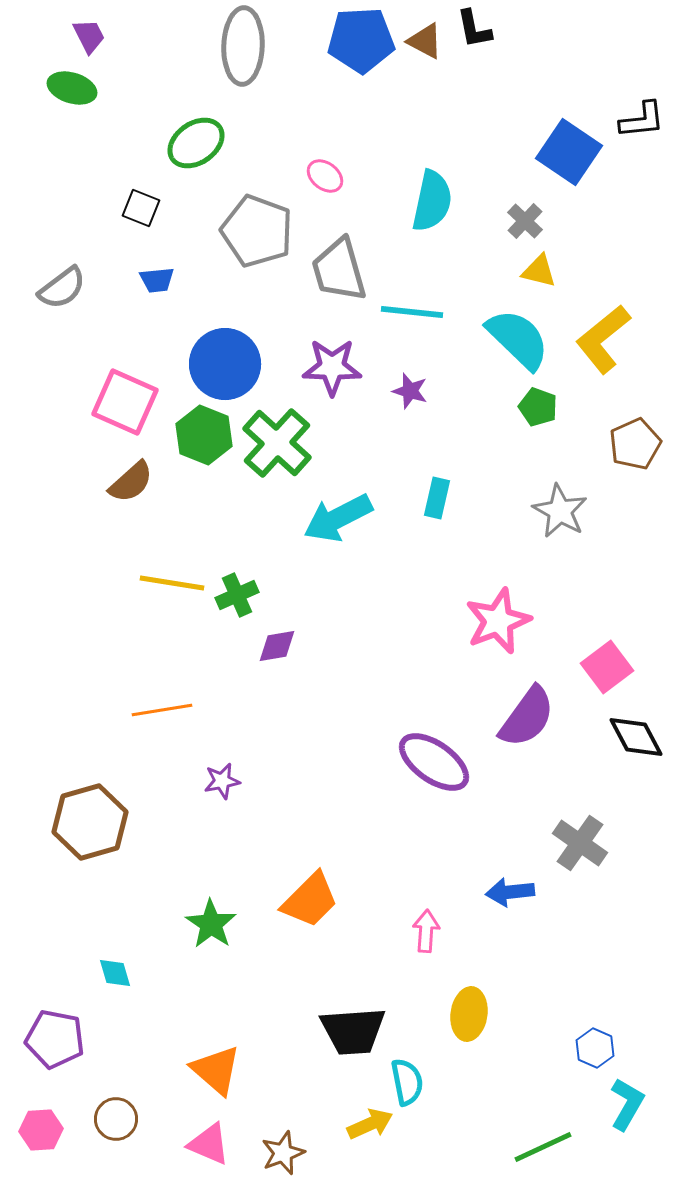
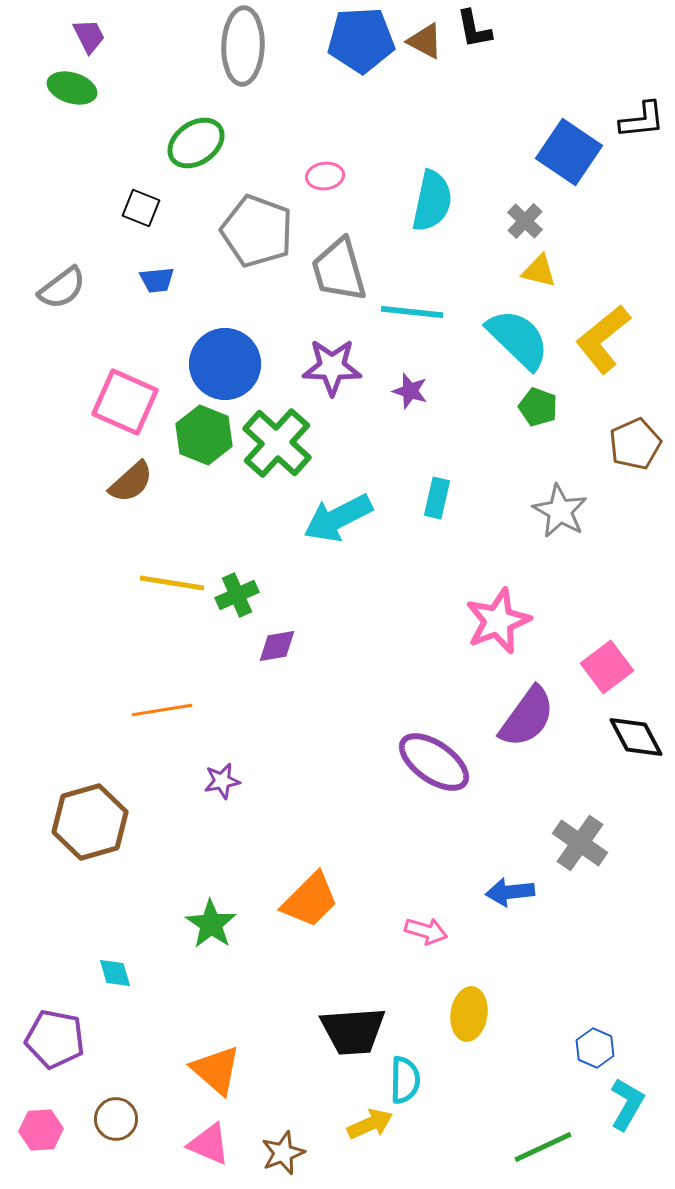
pink ellipse at (325, 176): rotated 45 degrees counterclockwise
pink arrow at (426, 931): rotated 102 degrees clockwise
cyan semicircle at (407, 1082): moved 2 px left, 2 px up; rotated 12 degrees clockwise
